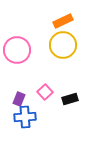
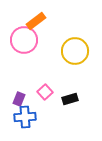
orange rectangle: moved 27 px left; rotated 12 degrees counterclockwise
yellow circle: moved 12 px right, 6 px down
pink circle: moved 7 px right, 10 px up
